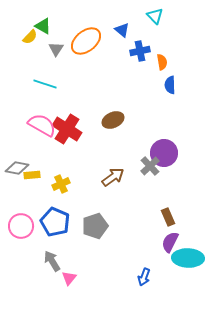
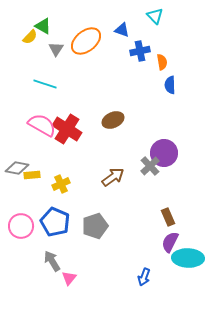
blue triangle: rotated 21 degrees counterclockwise
